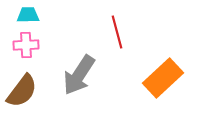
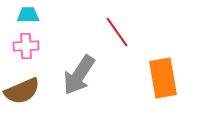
red line: rotated 20 degrees counterclockwise
pink cross: moved 1 px down
orange rectangle: rotated 57 degrees counterclockwise
brown semicircle: rotated 30 degrees clockwise
